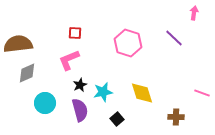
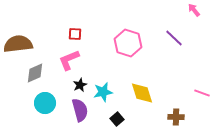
pink arrow: moved 3 px up; rotated 48 degrees counterclockwise
red square: moved 1 px down
gray diamond: moved 8 px right
